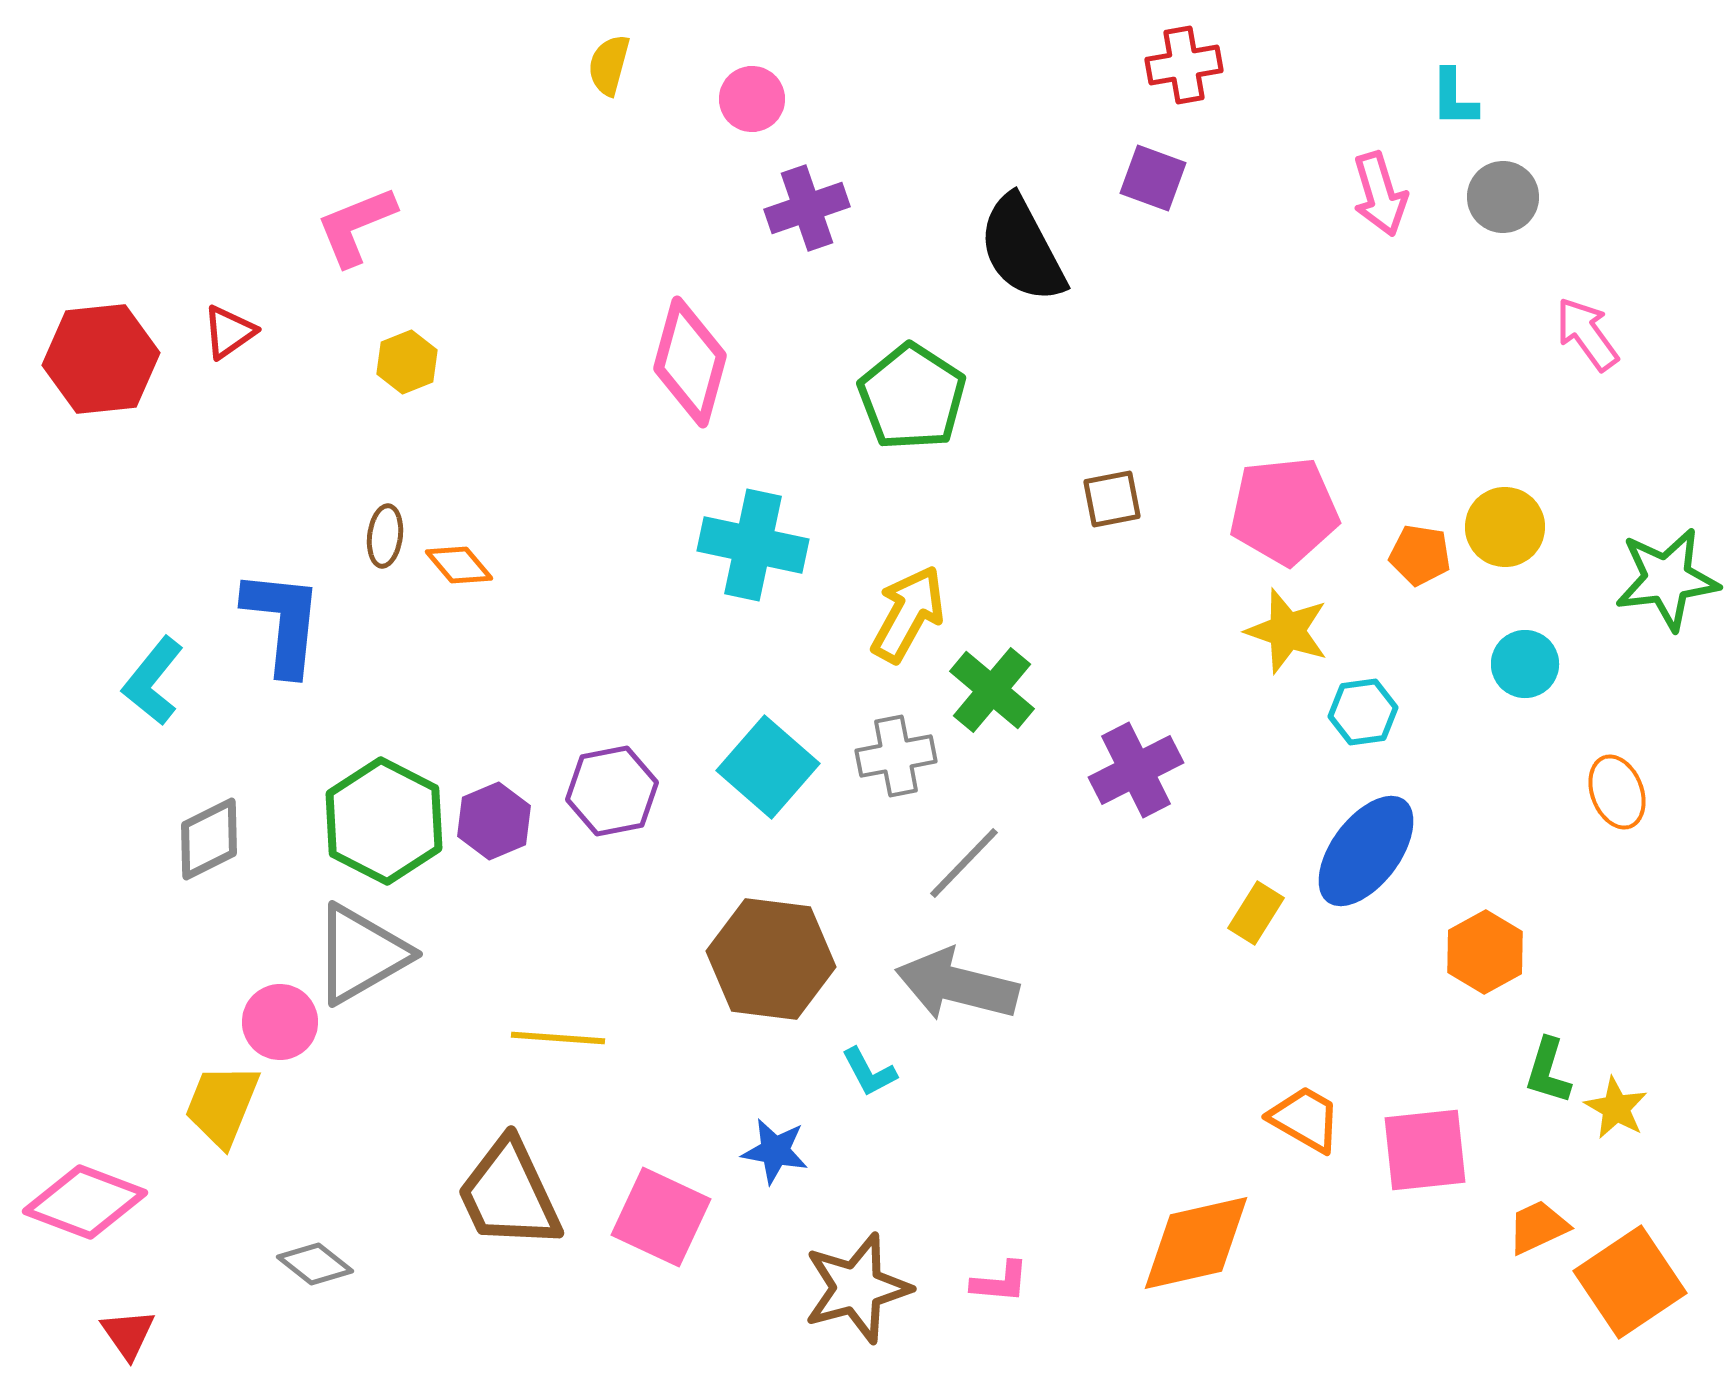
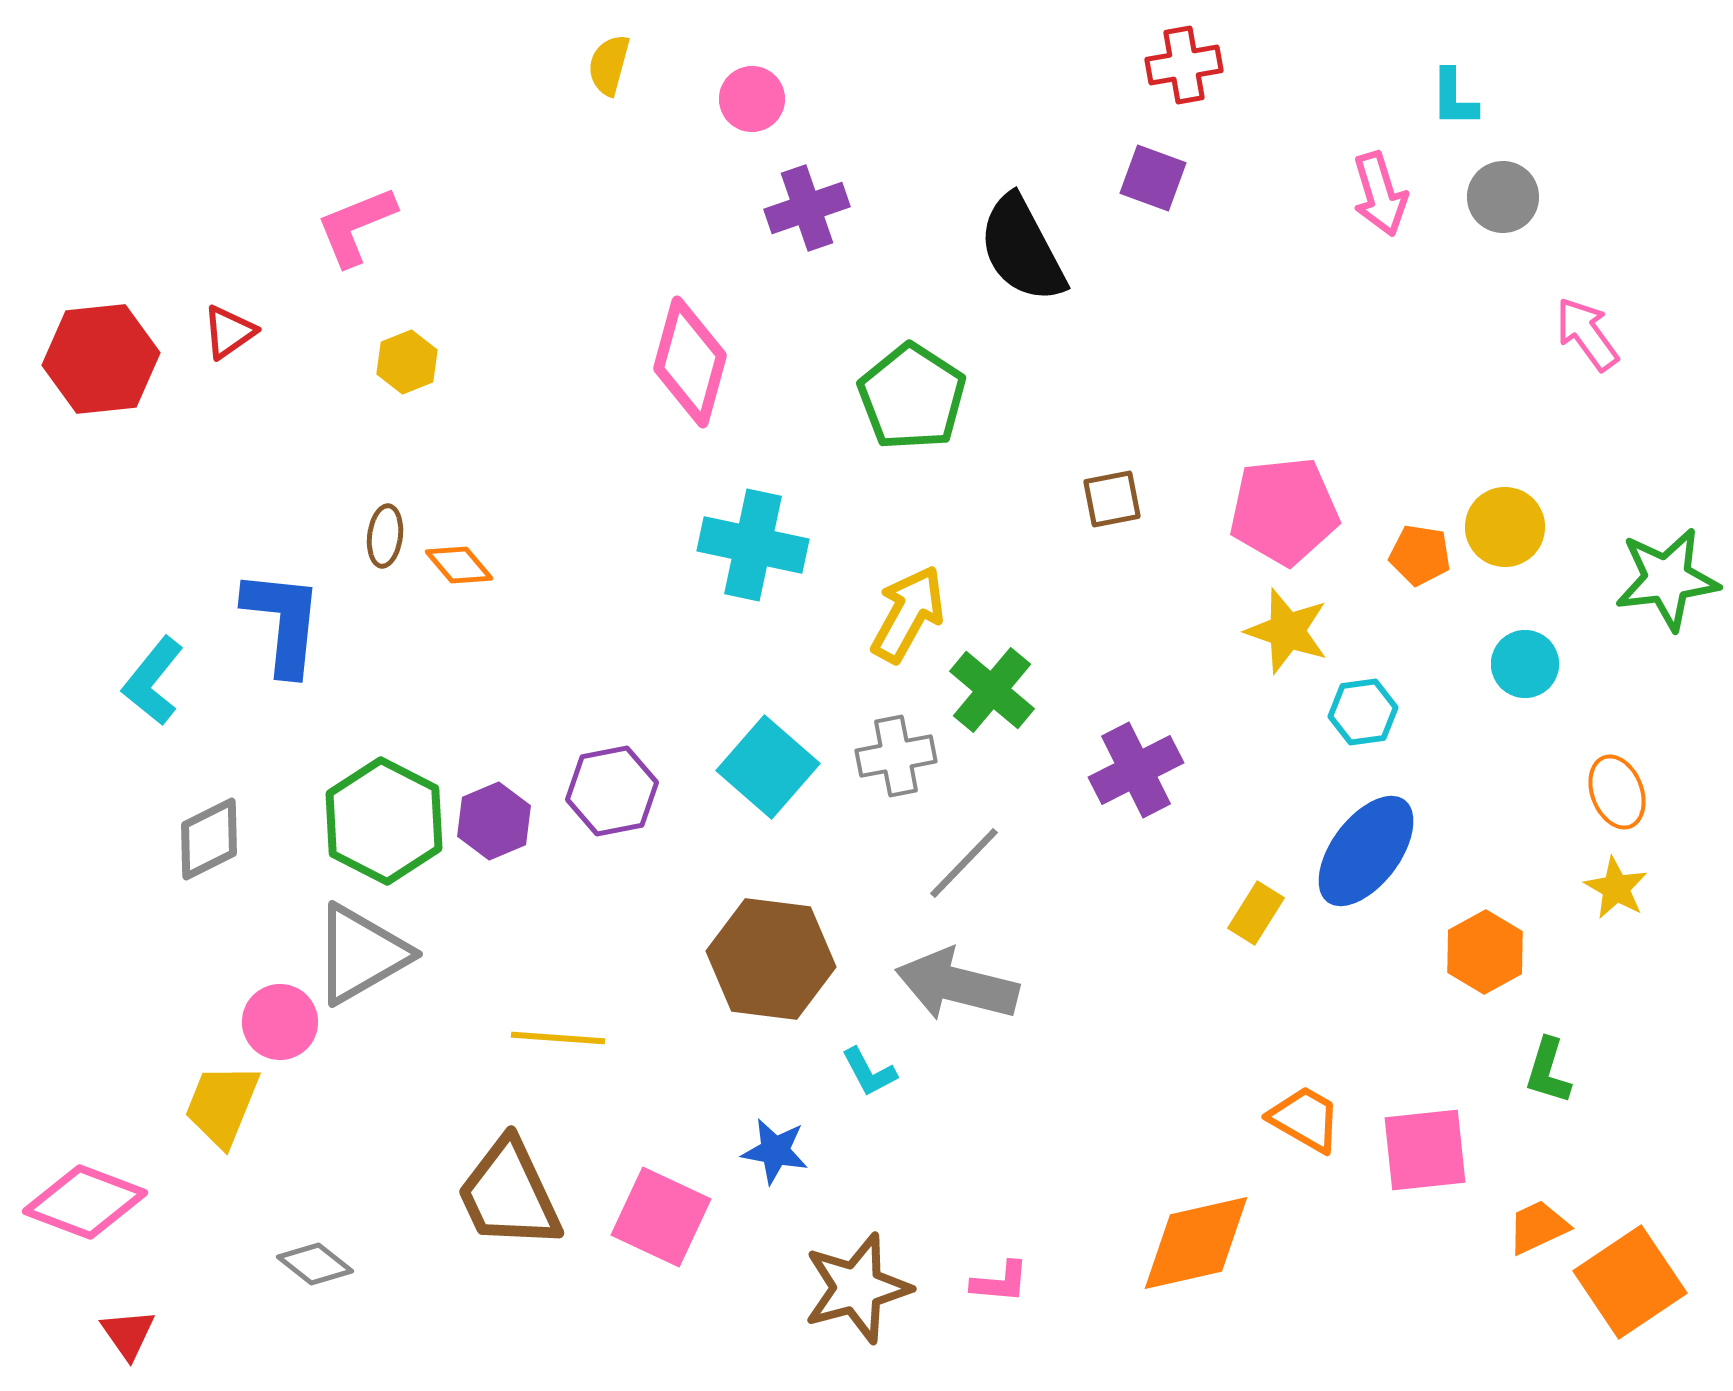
yellow star at (1616, 1108): moved 220 px up
